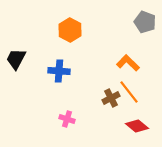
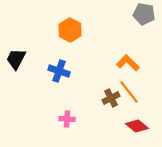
gray pentagon: moved 1 px left, 8 px up; rotated 10 degrees counterclockwise
blue cross: rotated 15 degrees clockwise
pink cross: rotated 14 degrees counterclockwise
